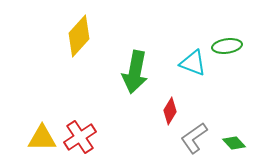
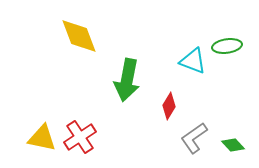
yellow diamond: rotated 63 degrees counterclockwise
cyan triangle: moved 2 px up
green arrow: moved 8 px left, 8 px down
red diamond: moved 1 px left, 5 px up
yellow triangle: rotated 12 degrees clockwise
green diamond: moved 1 px left, 2 px down
